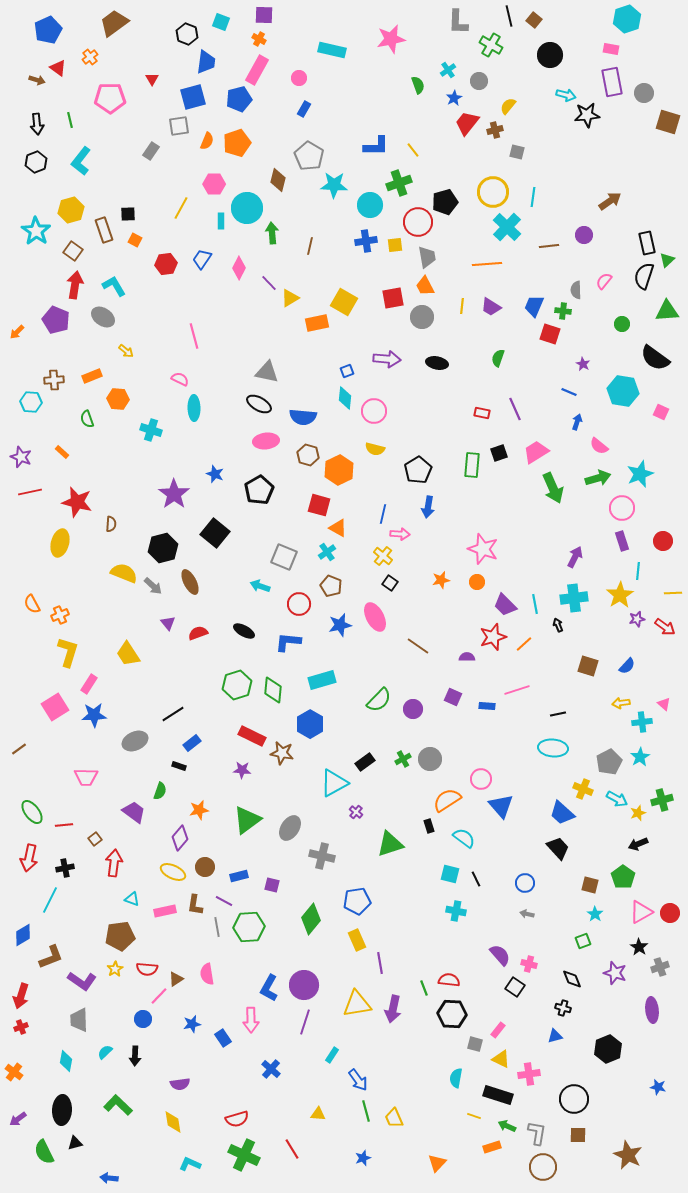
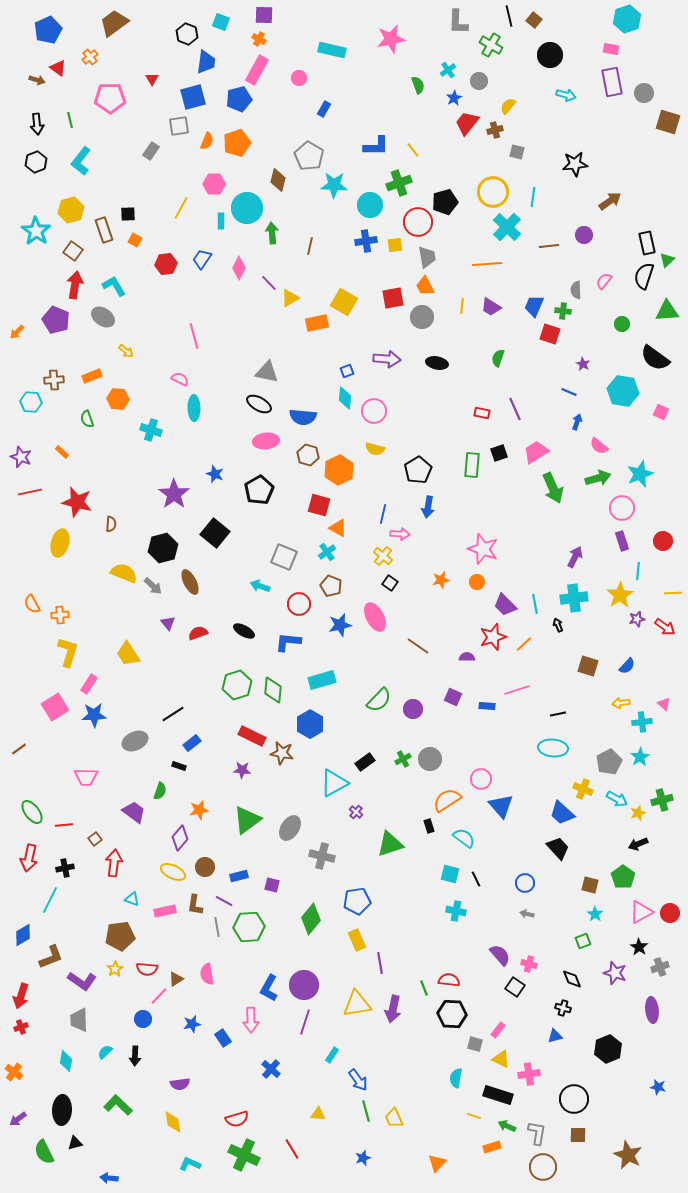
blue rectangle at (304, 109): moved 20 px right
black star at (587, 115): moved 12 px left, 49 px down
orange cross at (60, 615): rotated 18 degrees clockwise
